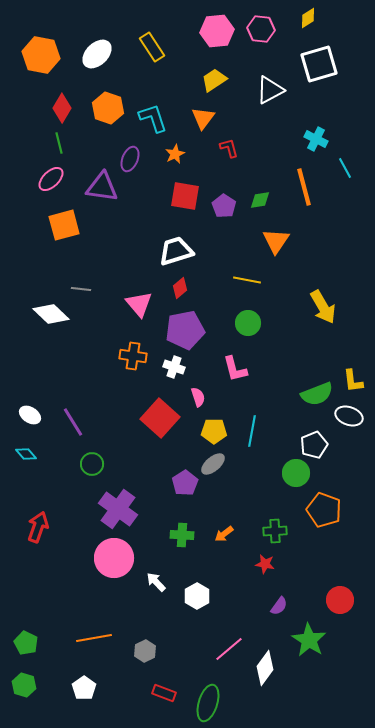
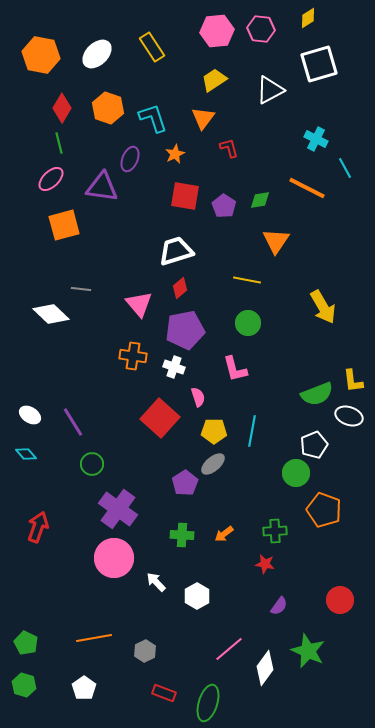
orange line at (304, 187): moved 3 px right, 1 px down; rotated 48 degrees counterclockwise
green star at (309, 640): moved 1 px left, 11 px down; rotated 8 degrees counterclockwise
